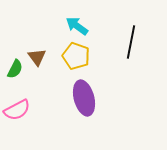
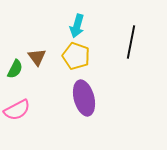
cyan arrow: rotated 110 degrees counterclockwise
